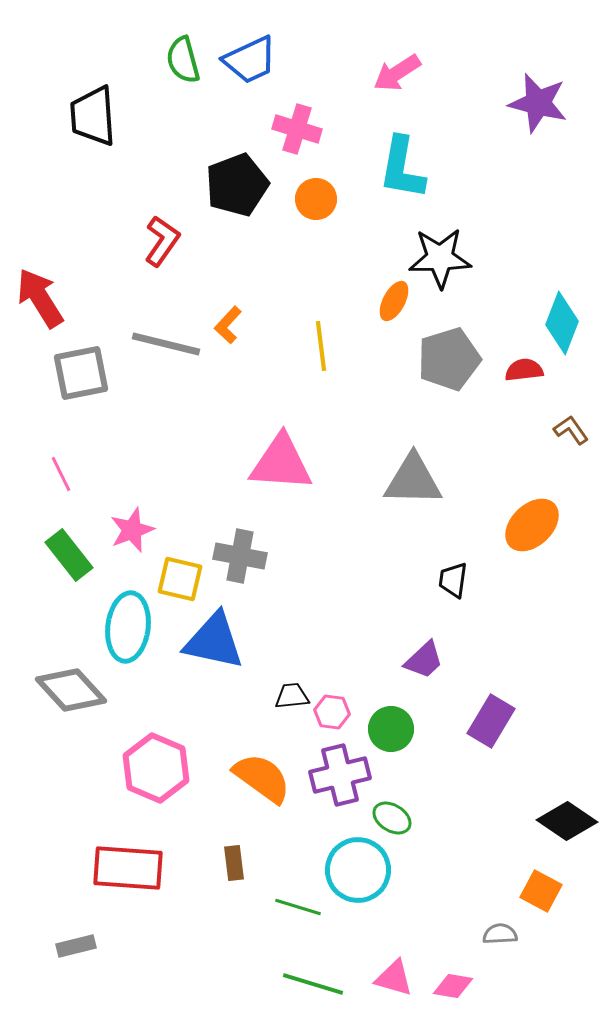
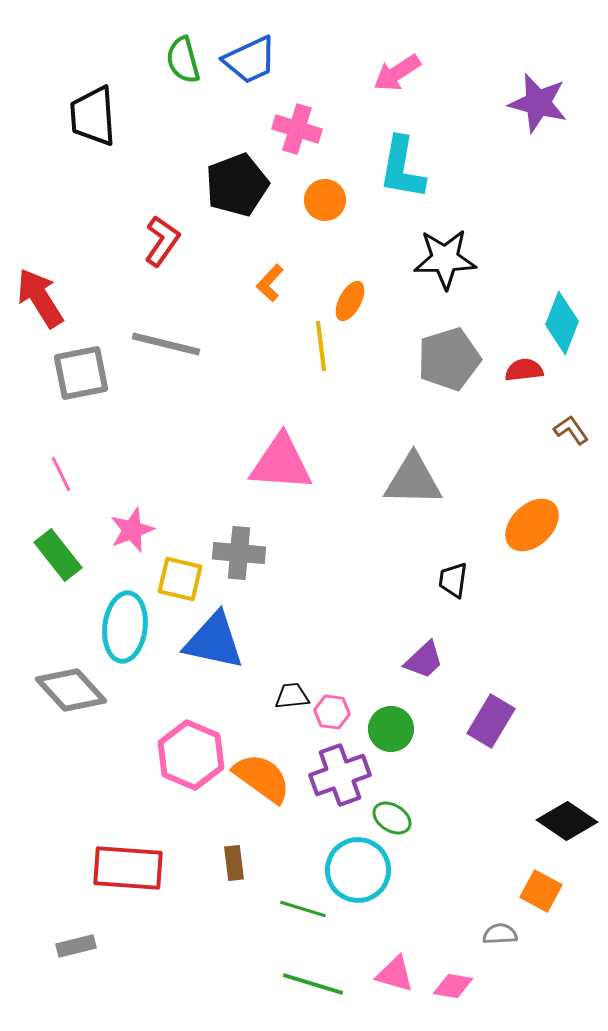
orange circle at (316, 199): moved 9 px right, 1 px down
black star at (440, 258): moved 5 px right, 1 px down
orange ellipse at (394, 301): moved 44 px left
orange L-shape at (228, 325): moved 42 px right, 42 px up
green rectangle at (69, 555): moved 11 px left
gray cross at (240, 556): moved 1 px left, 3 px up; rotated 6 degrees counterclockwise
cyan ellipse at (128, 627): moved 3 px left
pink hexagon at (156, 768): moved 35 px right, 13 px up
purple cross at (340, 775): rotated 6 degrees counterclockwise
green line at (298, 907): moved 5 px right, 2 px down
pink triangle at (394, 978): moved 1 px right, 4 px up
